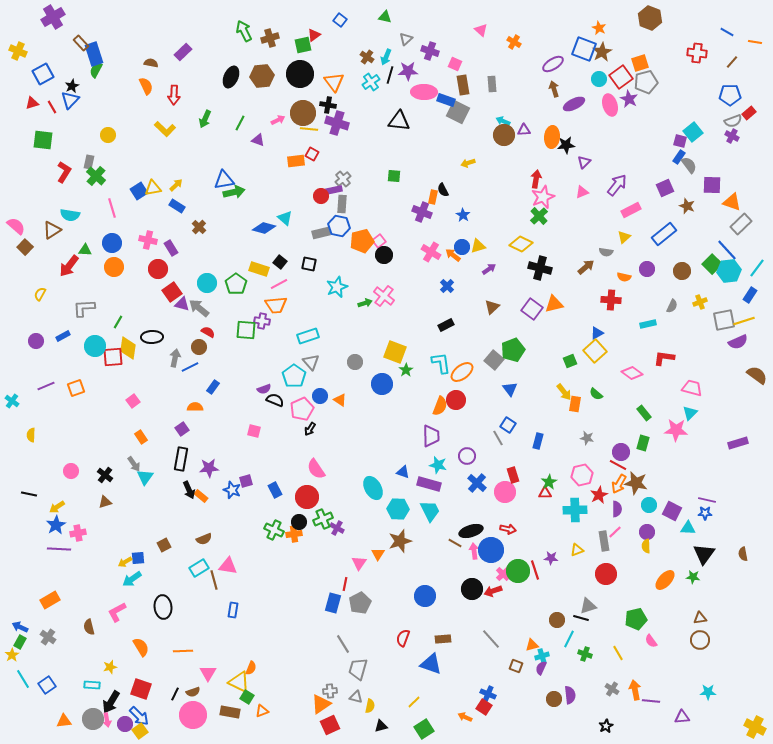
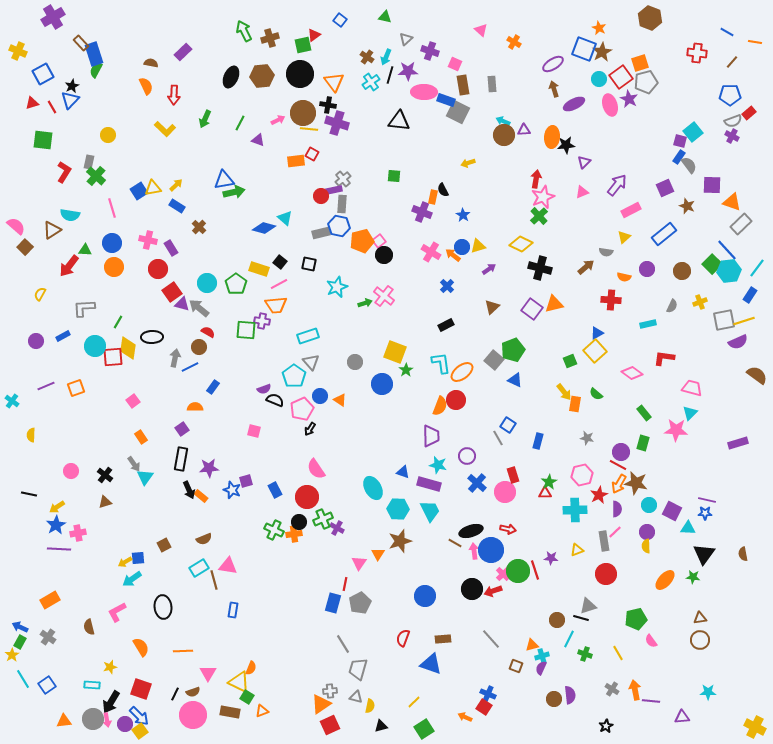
blue triangle at (510, 389): moved 5 px right, 9 px up; rotated 28 degrees counterclockwise
